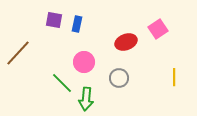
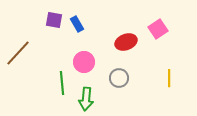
blue rectangle: rotated 42 degrees counterclockwise
yellow line: moved 5 px left, 1 px down
green line: rotated 40 degrees clockwise
